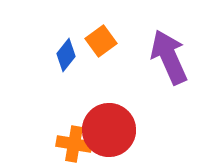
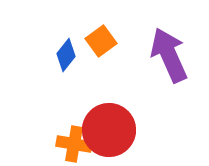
purple arrow: moved 2 px up
